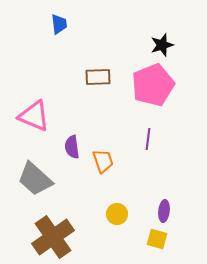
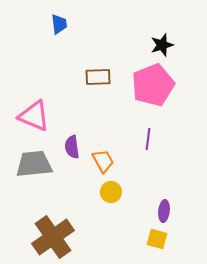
orange trapezoid: rotated 10 degrees counterclockwise
gray trapezoid: moved 1 px left, 15 px up; rotated 132 degrees clockwise
yellow circle: moved 6 px left, 22 px up
